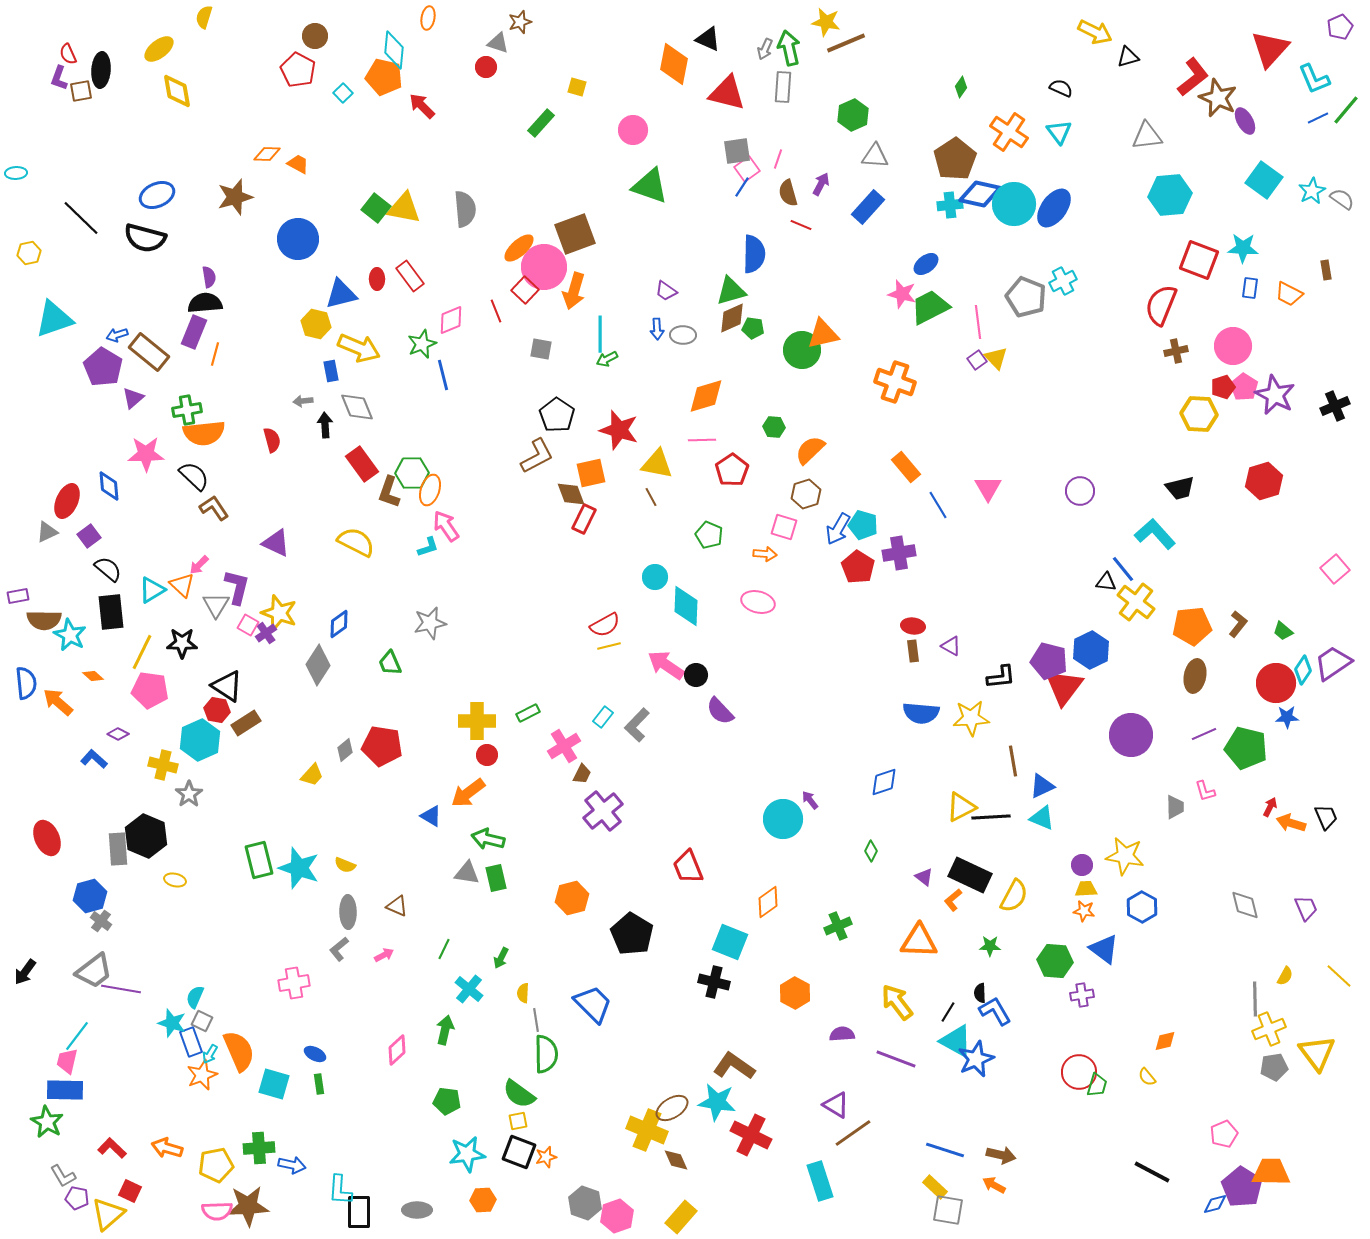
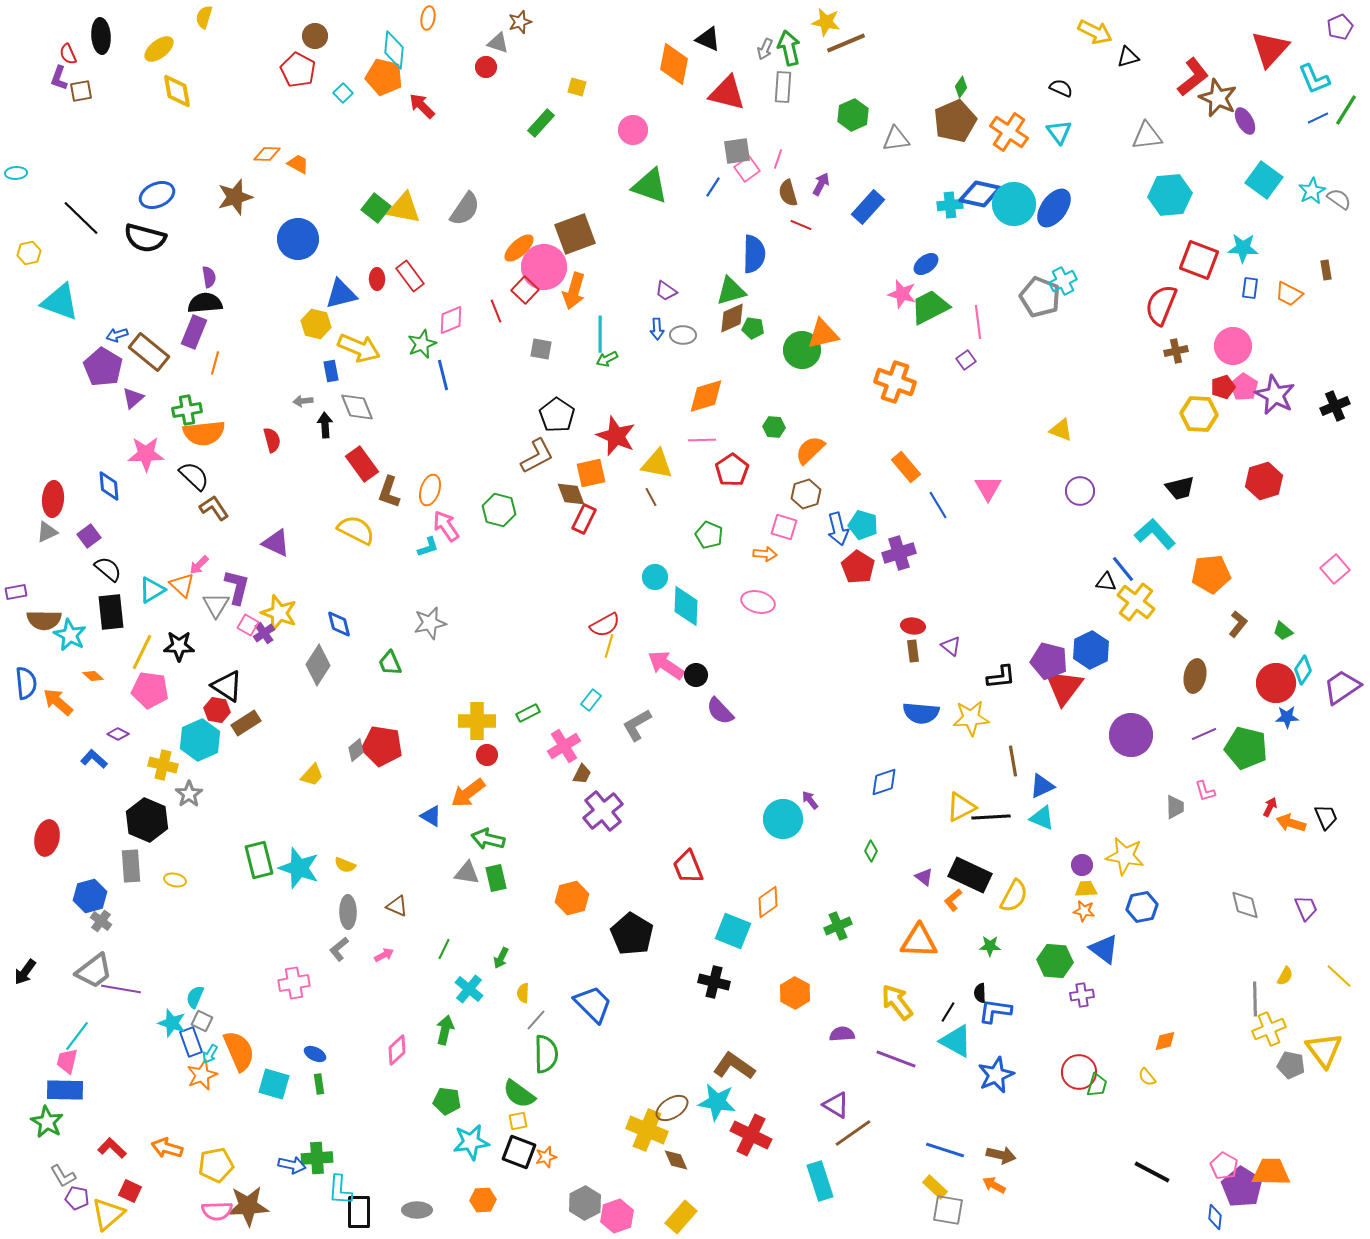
black ellipse at (101, 70): moved 34 px up; rotated 8 degrees counterclockwise
green line at (1346, 110): rotated 8 degrees counterclockwise
gray triangle at (875, 156): moved 21 px right, 17 px up; rotated 12 degrees counterclockwise
brown pentagon at (955, 159): moved 38 px up; rotated 9 degrees clockwise
blue line at (742, 187): moved 29 px left
gray semicircle at (1342, 199): moved 3 px left
gray semicircle at (465, 209): rotated 39 degrees clockwise
gray pentagon at (1026, 297): moved 14 px right
cyan triangle at (54, 319): moved 6 px right, 17 px up; rotated 39 degrees clockwise
orange line at (215, 354): moved 9 px down
yellow triangle at (996, 358): moved 65 px right, 72 px down; rotated 25 degrees counterclockwise
purple square at (977, 360): moved 11 px left
red star at (619, 430): moved 3 px left, 6 px down; rotated 6 degrees clockwise
green hexagon at (412, 473): moved 87 px right, 37 px down; rotated 16 degrees clockwise
red ellipse at (67, 501): moved 14 px left, 2 px up; rotated 20 degrees counterclockwise
blue arrow at (838, 529): rotated 44 degrees counterclockwise
yellow semicircle at (356, 542): moved 12 px up
purple cross at (899, 553): rotated 8 degrees counterclockwise
purple rectangle at (18, 596): moved 2 px left, 4 px up
blue diamond at (339, 624): rotated 68 degrees counterclockwise
orange pentagon at (1192, 626): moved 19 px right, 52 px up
purple cross at (266, 633): moved 2 px left
black star at (182, 643): moved 3 px left, 3 px down
yellow line at (609, 646): rotated 60 degrees counterclockwise
purple triangle at (951, 646): rotated 10 degrees clockwise
purple trapezoid at (1333, 663): moved 9 px right, 24 px down
cyan rectangle at (603, 717): moved 12 px left, 17 px up
gray L-shape at (637, 725): rotated 16 degrees clockwise
gray diamond at (345, 750): moved 11 px right
black hexagon at (146, 836): moved 1 px right, 16 px up
red ellipse at (47, 838): rotated 36 degrees clockwise
gray rectangle at (118, 849): moved 13 px right, 17 px down
blue hexagon at (1142, 907): rotated 20 degrees clockwise
cyan square at (730, 942): moved 3 px right, 11 px up
blue L-shape at (995, 1011): rotated 52 degrees counterclockwise
gray line at (536, 1020): rotated 50 degrees clockwise
yellow triangle at (1317, 1053): moved 7 px right, 3 px up
blue star at (976, 1059): moved 20 px right, 16 px down
gray pentagon at (1274, 1067): moved 17 px right, 2 px up; rotated 20 degrees clockwise
pink pentagon at (1224, 1134): moved 32 px down; rotated 20 degrees counterclockwise
green cross at (259, 1148): moved 58 px right, 10 px down
cyan star at (467, 1154): moved 4 px right, 12 px up
gray hexagon at (585, 1203): rotated 12 degrees clockwise
blue diamond at (1215, 1204): moved 13 px down; rotated 70 degrees counterclockwise
